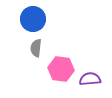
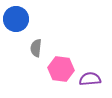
blue circle: moved 17 px left
